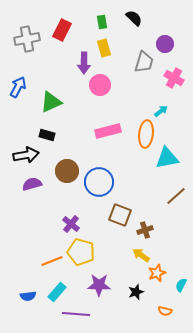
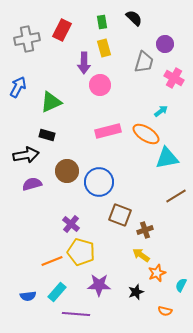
orange ellipse: rotated 64 degrees counterclockwise
brown line: rotated 10 degrees clockwise
